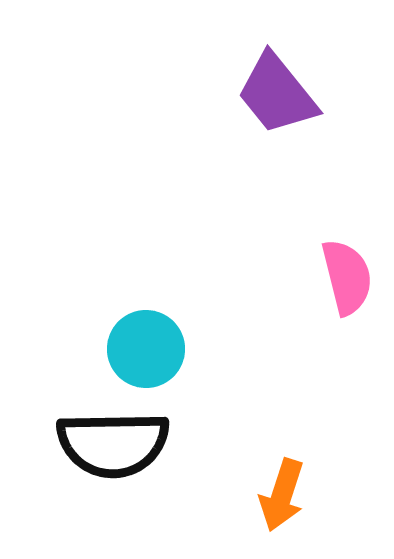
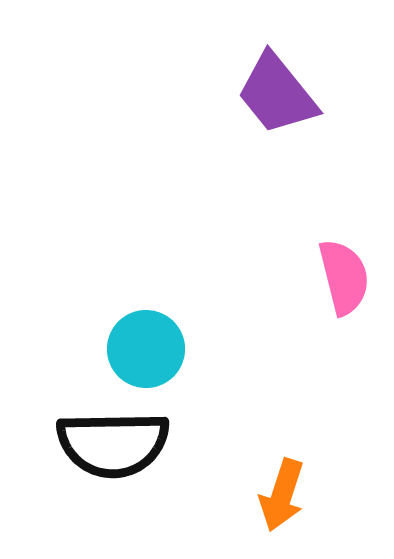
pink semicircle: moved 3 px left
